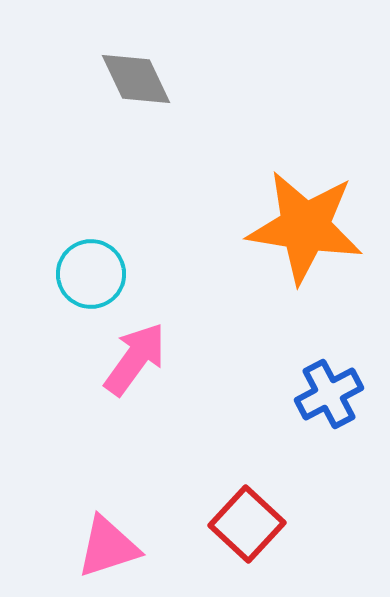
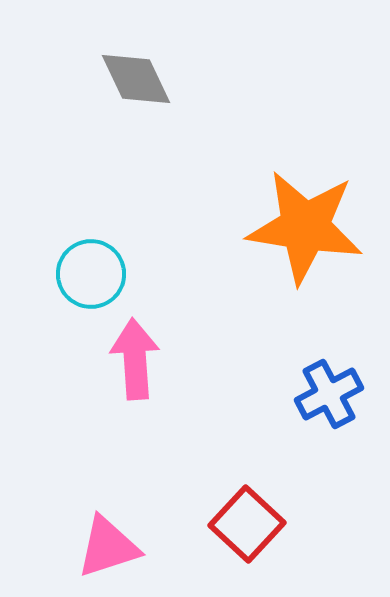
pink arrow: rotated 40 degrees counterclockwise
